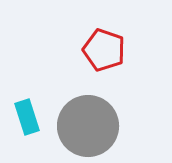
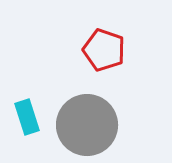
gray circle: moved 1 px left, 1 px up
